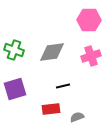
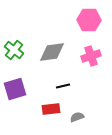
green cross: rotated 18 degrees clockwise
